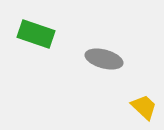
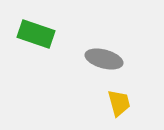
yellow trapezoid: moved 25 px left, 4 px up; rotated 32 degrees clockwise
